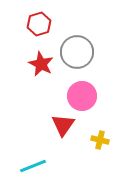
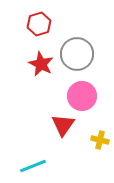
gray circle: moved 2 px down
